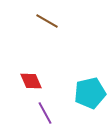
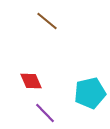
brown line: rotated 10 degrees clockwise
purple line: rotated 15 degrees counterclockwise
